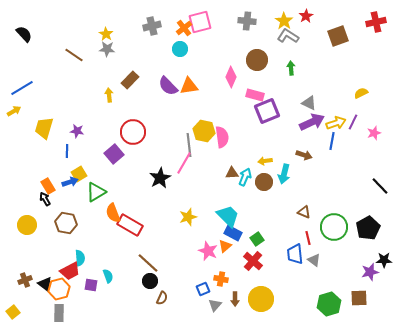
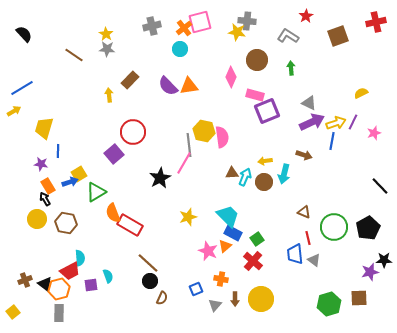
yellow star at (284, 21): moved 47 px left, 11 px down; rotated 24 degrees counterclockwise
purple star at (77, 131): moved 36 px left, 33 px down
blue line at (67, 151): moved 9 px left
yellow circle at (27, 225): moved 10 px right, 6 px up
purple square at (91, 285): rotated 16 degrees counterclockwise
blue square at (203, 289): moved 7 px left
